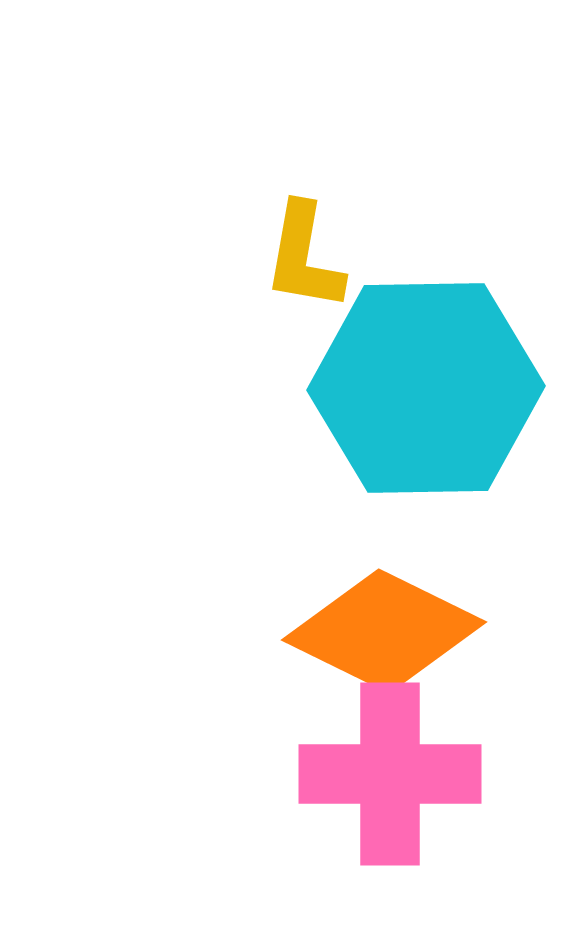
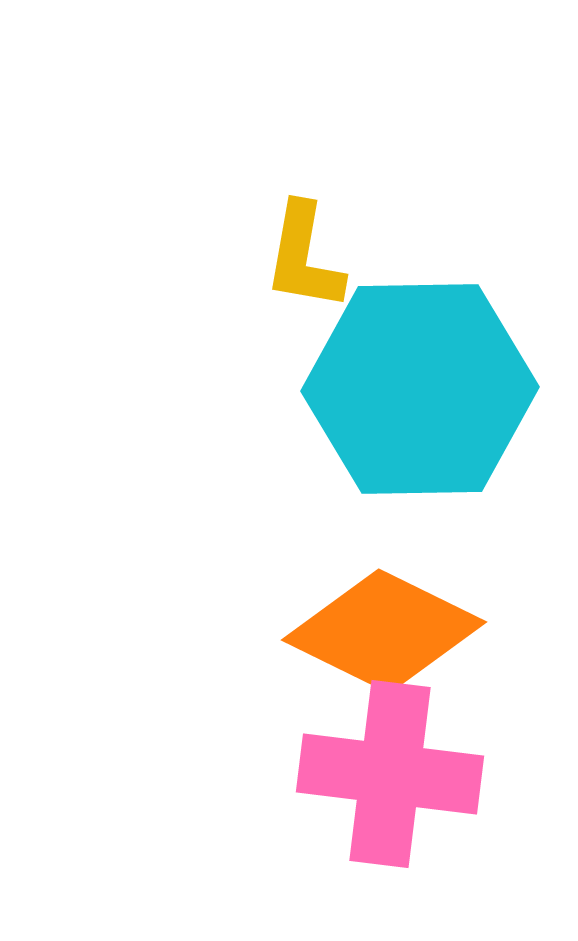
cyan hexagon: moved 6 px left, 1 px down
pink cross: rotated 7 degrees clockwise
